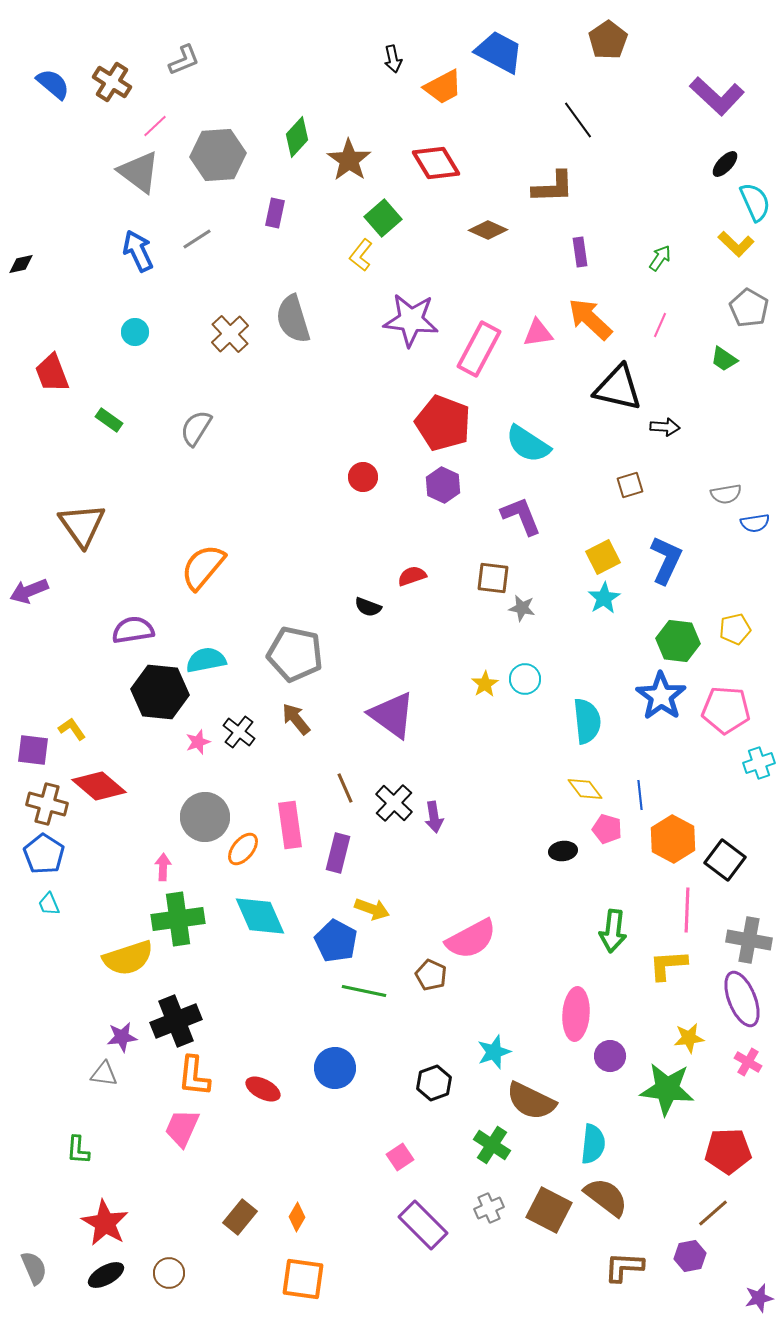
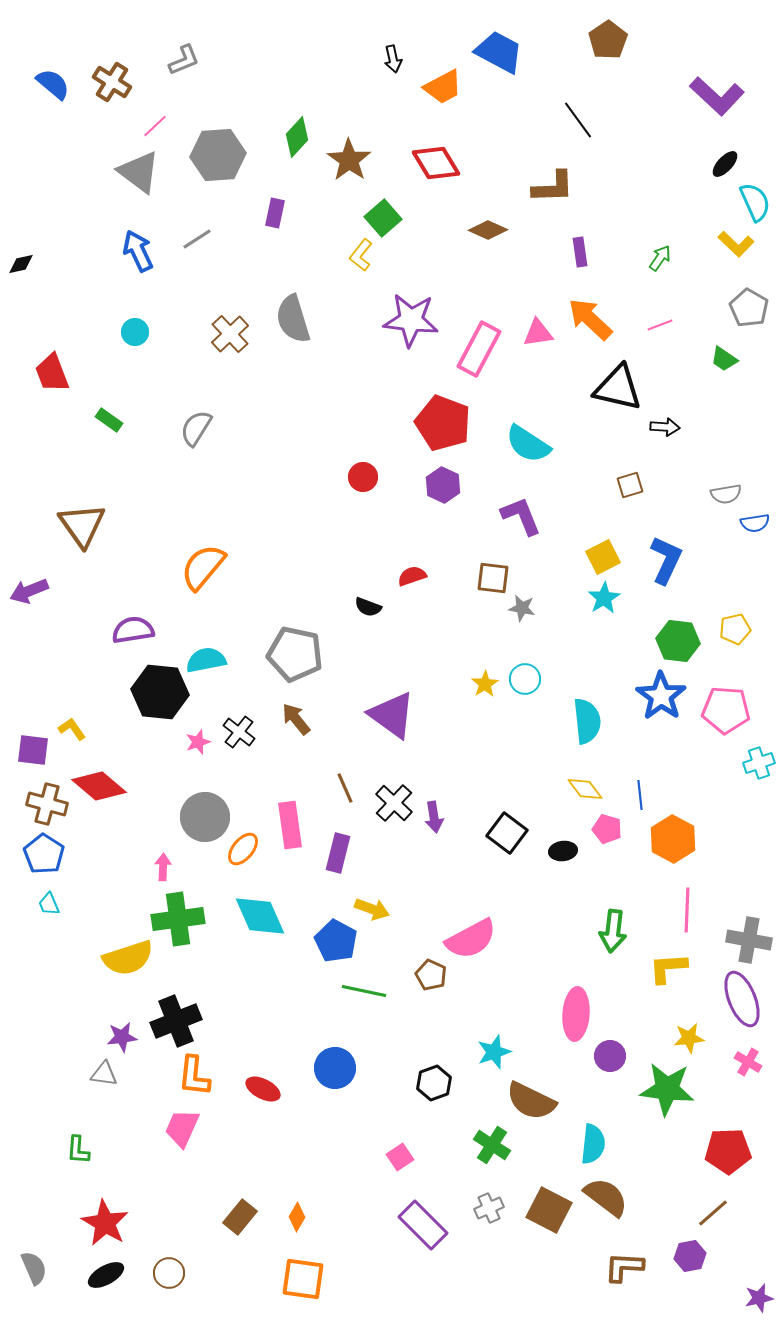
pink line at (660, 325): rotated 45 degrees clockwise
black square at (725, 860): moved 218 px left, 27 px up
yellow L-shape at (668, 965): moved 3 px down
